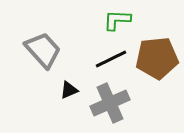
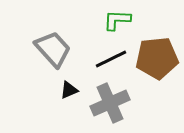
gray trapezoid: moved 10 px right, 1 px up
